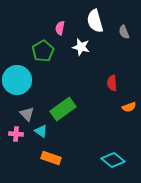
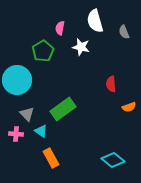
red semicircle: moved 1 px left, 1 px down
orange rectangle: rotated 42 degrees clockwise
